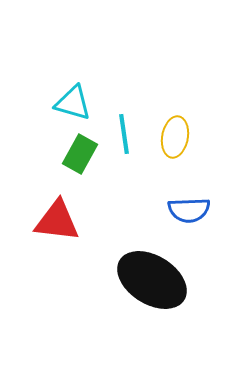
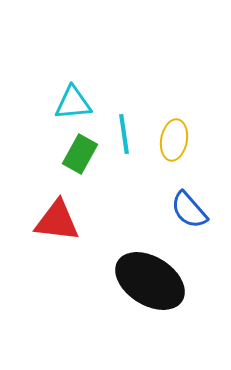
cyan triangle: rotated 21 degrees counterclockwise
yellow ellipse: moved 1 px left, 3 px down
blue semicircle: rotated 51 degrees clockwise
black ellipse: moved 2 px left, 1 px down
